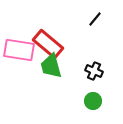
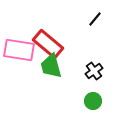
black cross: rotated 30 degrees clockwise
